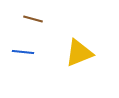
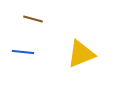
yellow triangle: moved 2 px right, 1 px down
